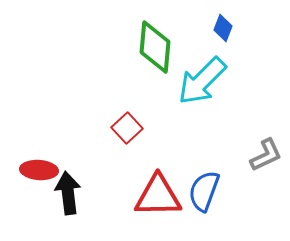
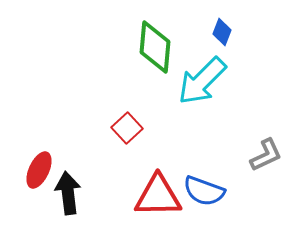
blue diamond: moved 1 px left, 4 px down
red ellipse: rotated 69 degrees counterclockwise
blue semicircle: rotated 90 degrees counterclockwise
